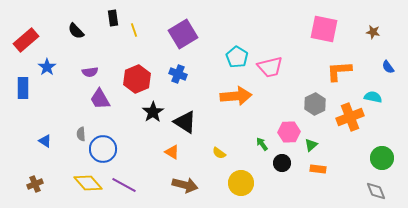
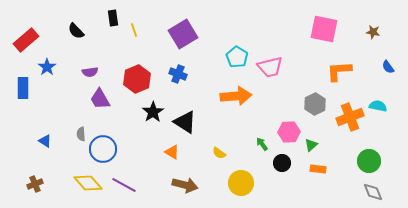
cyan semicircle: moved 5 px right, 9 px down
green circle: moved 13 px left, 3 px down
gray diamond: moved 3 px left, 1 px down
